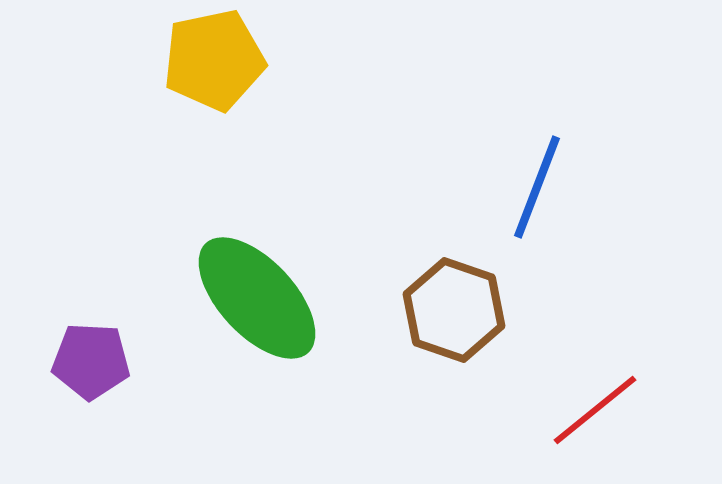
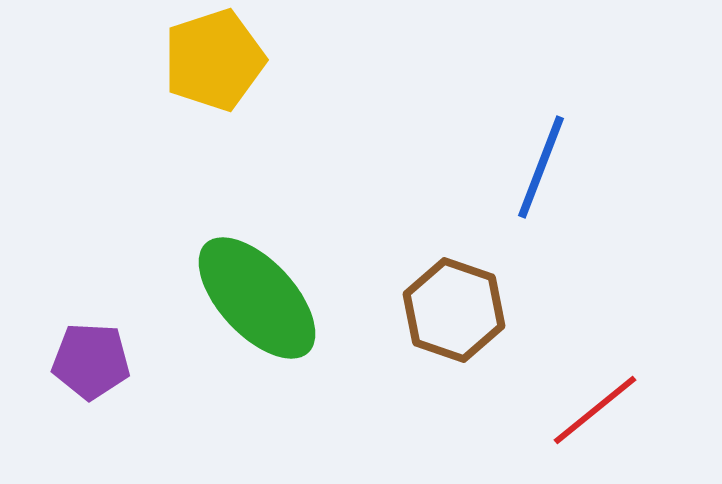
yellow pentagon: rotated 6 degrees counterclockwise
blue line: moved 4 px right, 20 px up
